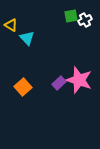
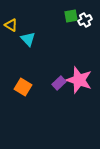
cyan triangle: moved 1 px right, 1 px down
orange square: rotated 18 degrees counterclockwise
